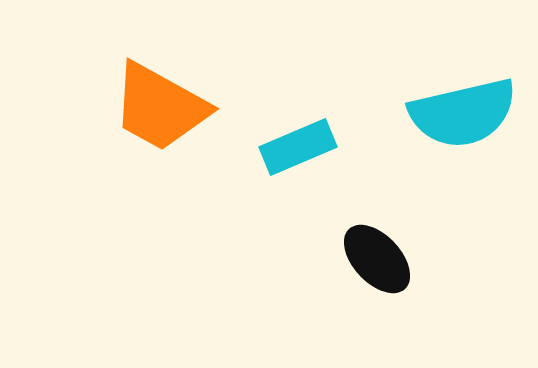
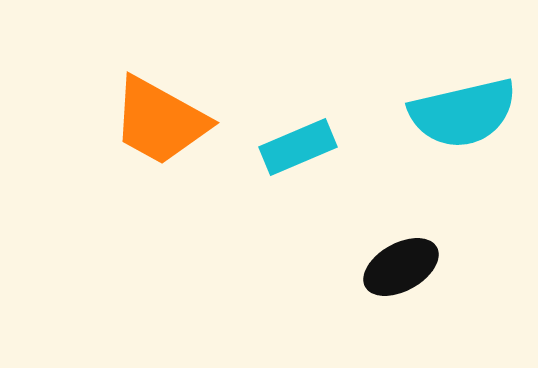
orange trapezoid: moved 14 px down
black ellipse: moved 24 px right, 8 px down; rotated 76 degrees counterclockwise
